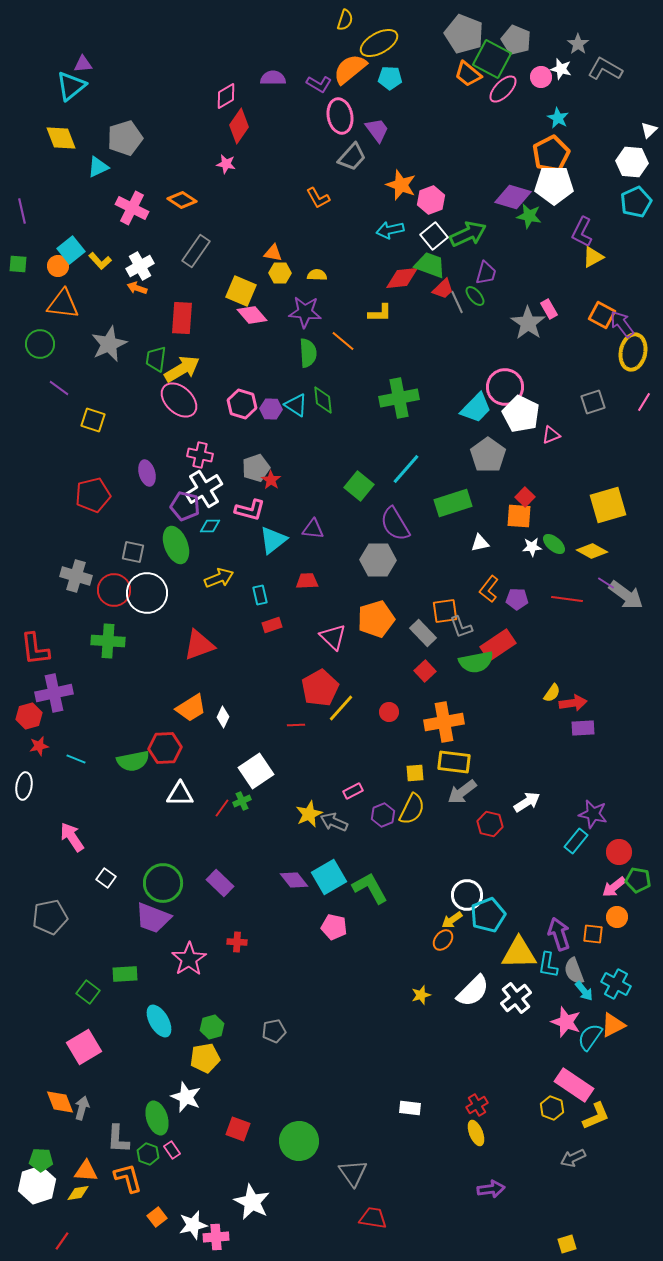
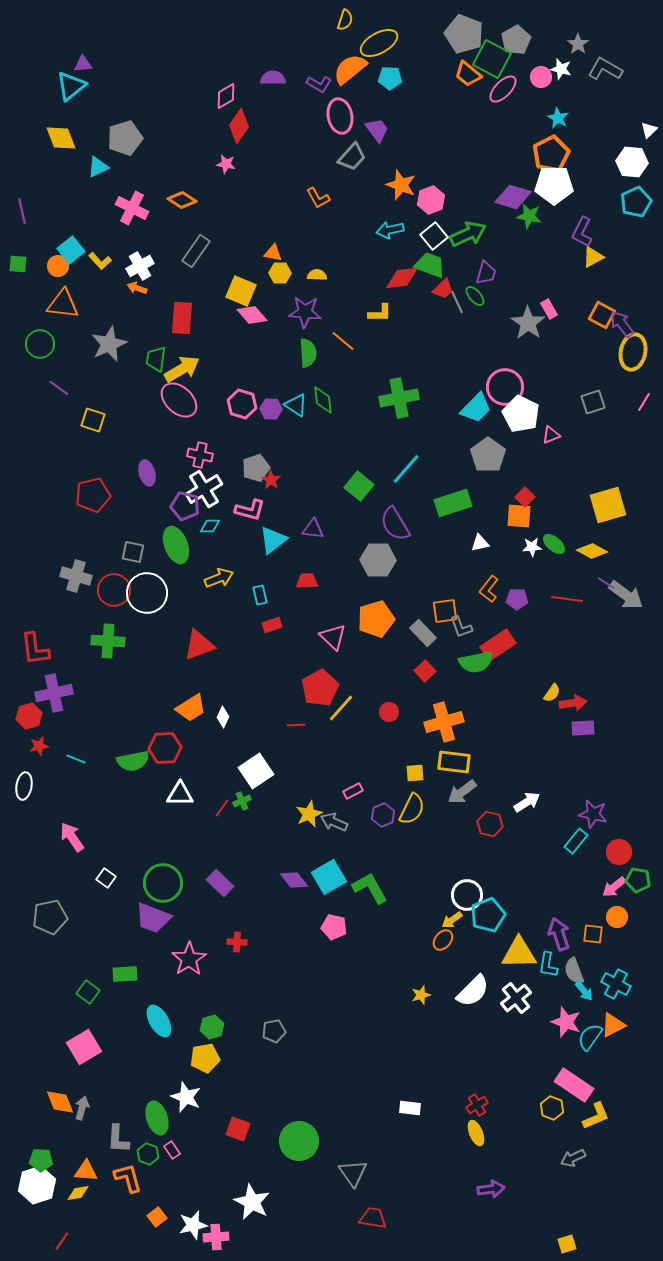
gray pentagon at (516, 40): rotated 20 degrees clockwise
orange cross at (444, 722): rotated 6 degrees counterclockwise
